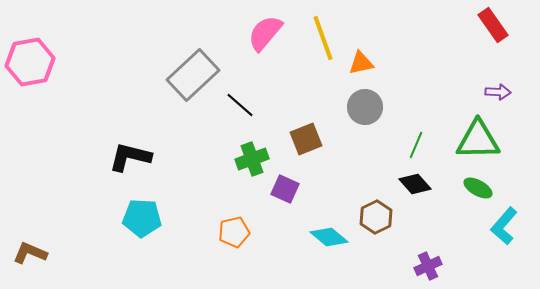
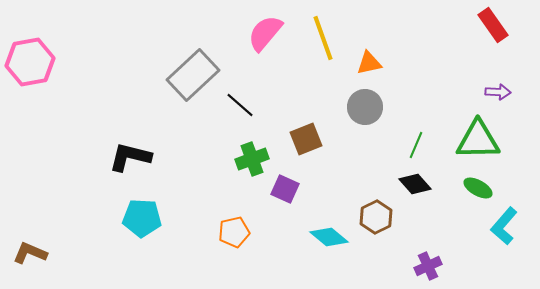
orange triangle: moved 8 px right
